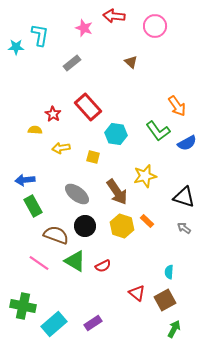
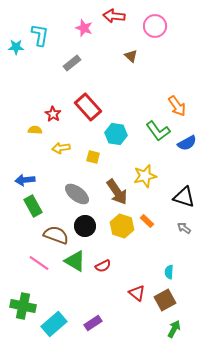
brown triangle: moved 6 px up
